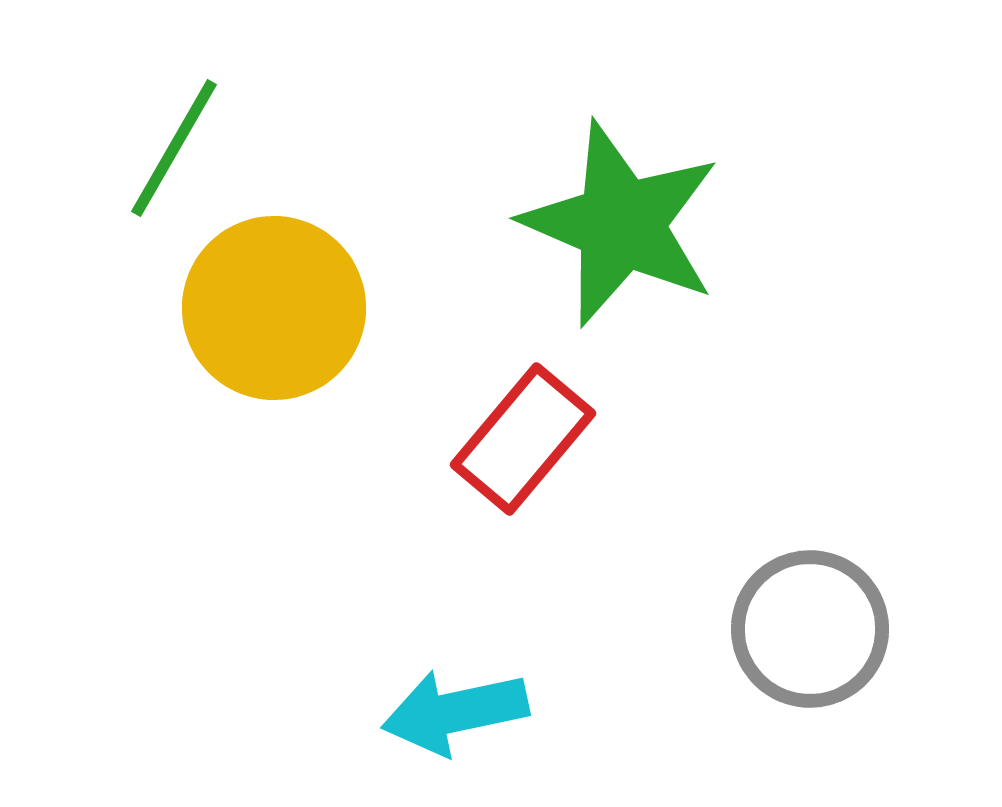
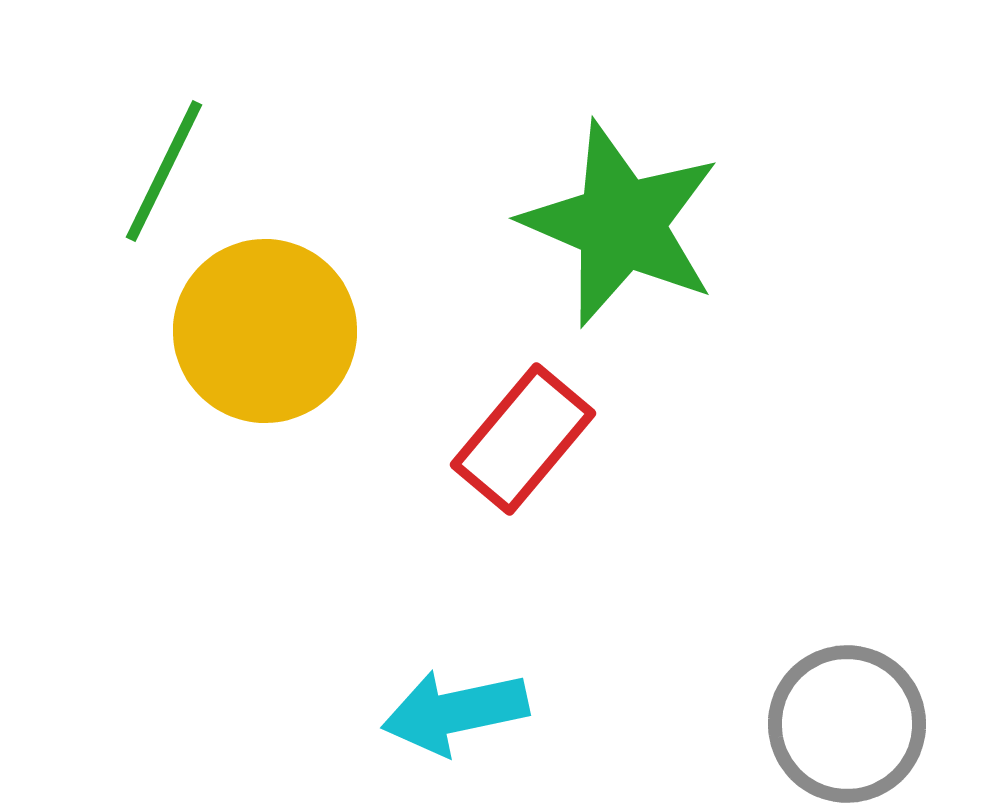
green line: moved 10 px left, 23 px down; rotated 4 degrees counterclockwise
yellow circle: moved 9 px left, 23 px down
gray circle: moved 37 px right, 95 px down
